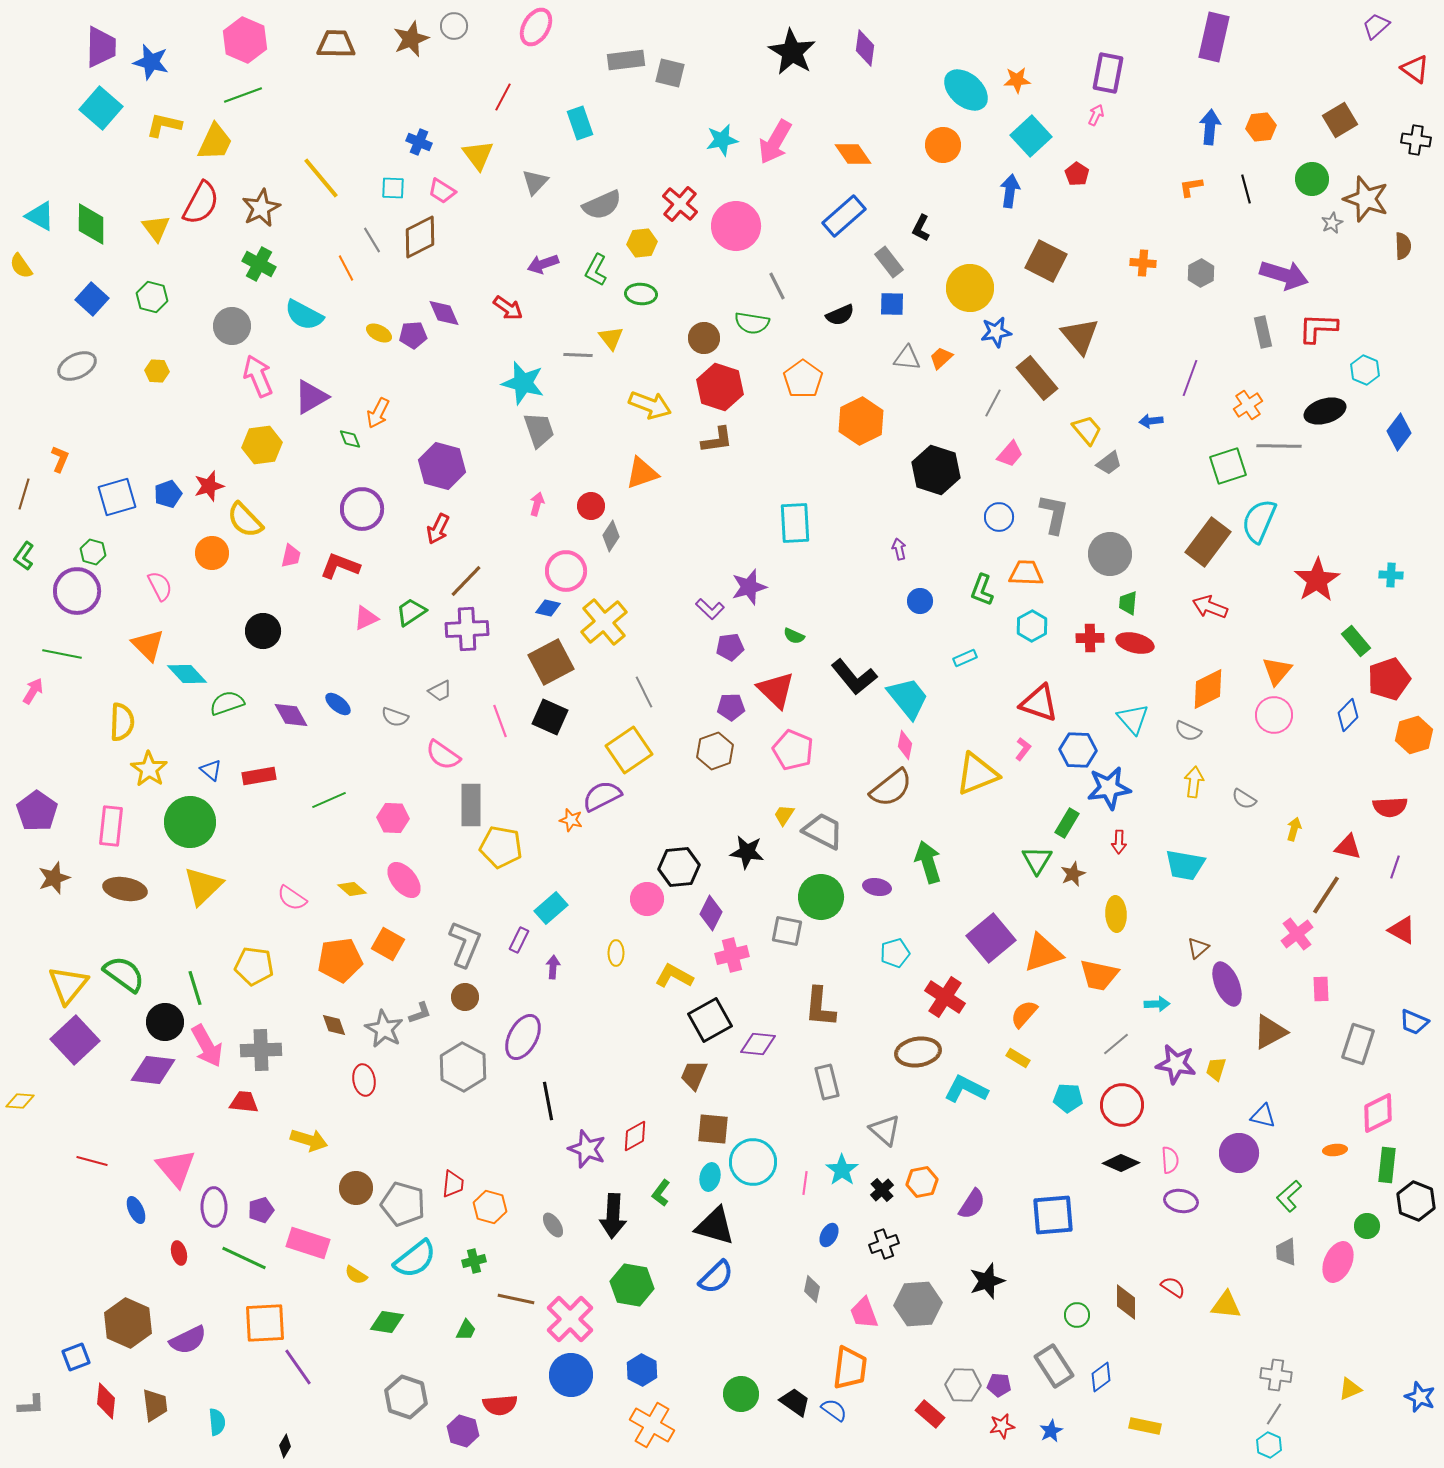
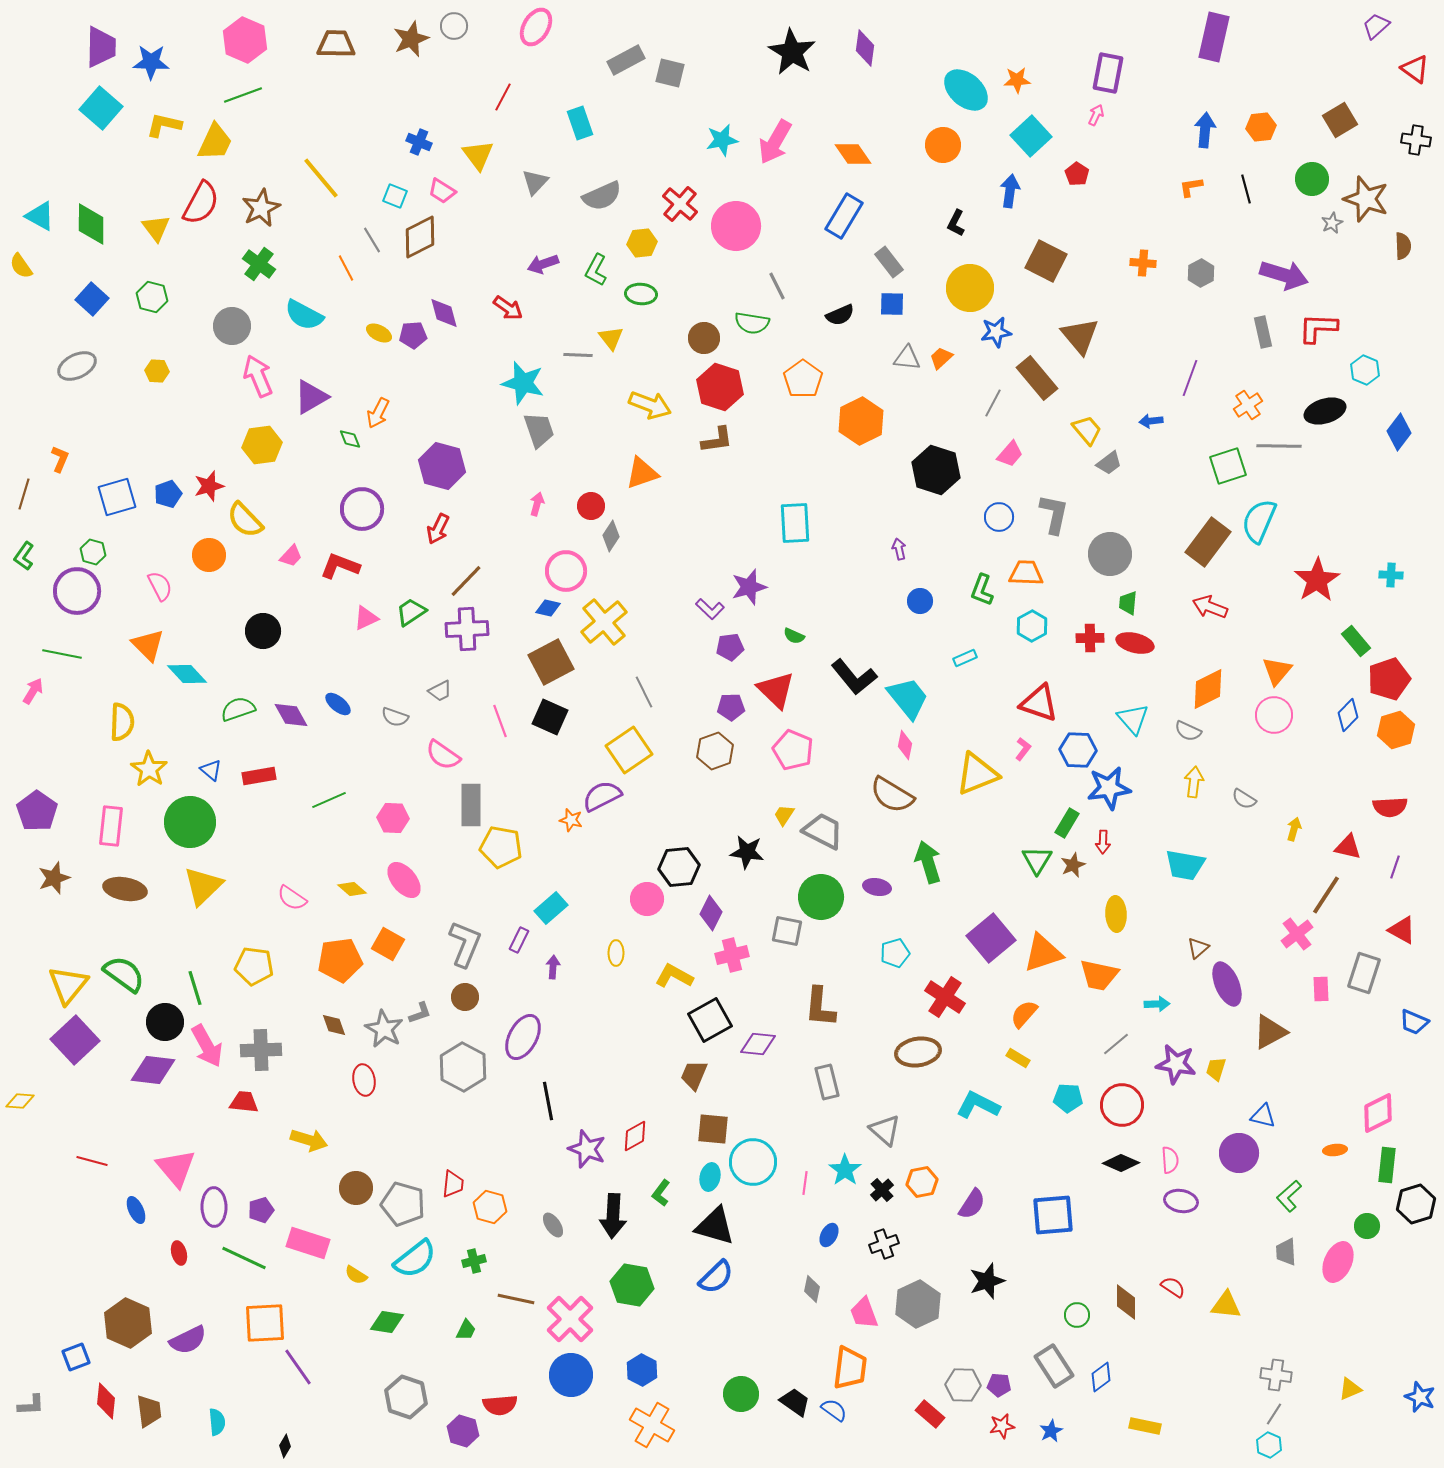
gray rectangle at (626, 60): rotated 21 degrees counterclockwise
blue star at (151, 62): rotated 12 degrees counterclockwise
blue arrow at (1210, 127): moved 5 px left, 3 px down
cyan square at (393, 188): moved 2 px right, 8 px down; rotated 20 degrees clockwise
gray semicircle at (602, 205): moved 9 px up
blue rectangle at (844, 216): rotated 18 degrees counterclockwise
black L-shape at (921, 228): moved 35 px right, 5 px up
green cross at (259, 264): rotated 8 degrees clockwise
purple diamond at (444, 313): rotated 8 degrees clockwise
orange circle at (212, 553): moved 3 px left, 2 px down
pink trapezoid at (291, 556): rotated 30 degrees clockwise
green semicircle at (227, 703): moved 11 px right, 6 px down
orange hexagon at (1414, 735): moved 18 px left, 5 px up
brown semicircle at (891, 788): moved 1 px right, 7 px down; rotated 69 degrees clockwise
red arrow at (1119, 842): moved 16 px left
brown star at (1073, 874): moved 9 px up
gray rectangle at (1358, 1044): moved 6 px right, 71 px up
cyan L-shape at (966, 1089): moved 12 px right, 16 px down
cyan star at (842, 1170): moved 3 px right
black hexagon at (1416, 1201): moved 3 px down; rotated 21 degrees clockwise
gray hexagon at (918, 1304): rotated 21 degrees counterclockwise
brown trapezoid at (155, 1405): moved 6 px left, 6 px down
